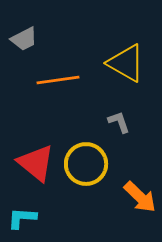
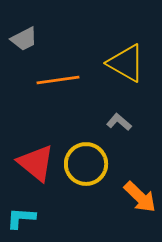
gray L-shape: rotated 30 degrees counterclockwise
cyan L-shape: moved 1 px left
